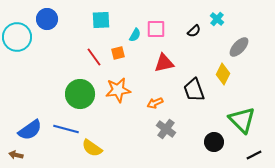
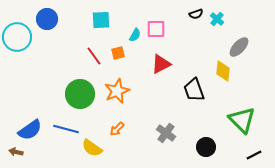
black semicircle: moved 2 px right, 17 px up; rotated 24 degrees clockwise
red line: moved 1 px up
red triangle: moved 3 px left, 1 px down; rotated 15 degrees counterclockwise
yellow diamond: moved 3 px up; rotated 20 degrees counterclockwise
orange star: moved 1 px left, 1 px down; rotated 15 degrees counterclockwise
orange arrow: moved 38 px left, 26 px down; rotated 21 degrees counterclockwise
gray cross: moved 4 px down
black circle: moved 8 px left, 5 px down
brown arrow: moved 3 px up
